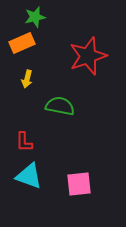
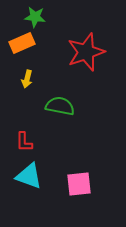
green star: rotated 20 degrees clockwise
red star: moved 2 px left, 4 px up
